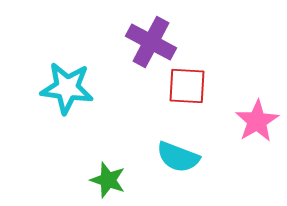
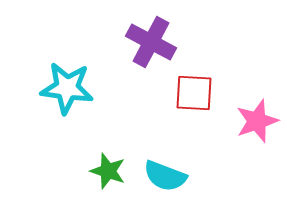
red square: moved 7 px right, 7 px down
pink star: rotated 12 degrees clockwise
cyan semicircle: moved 13 px left, 19 px down
green star: moved 9 px up
